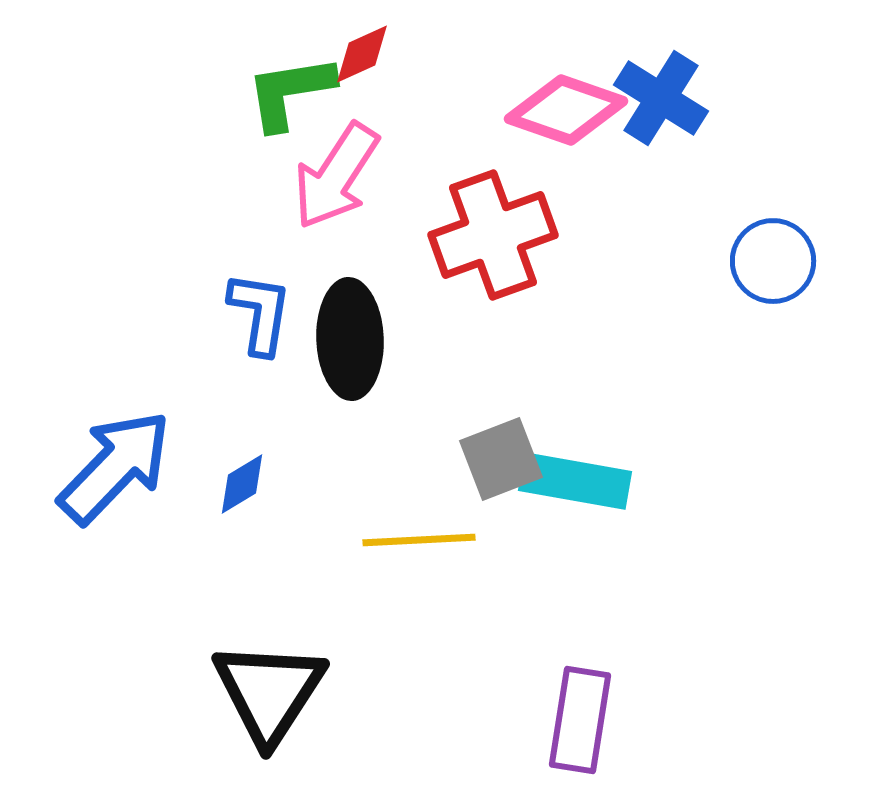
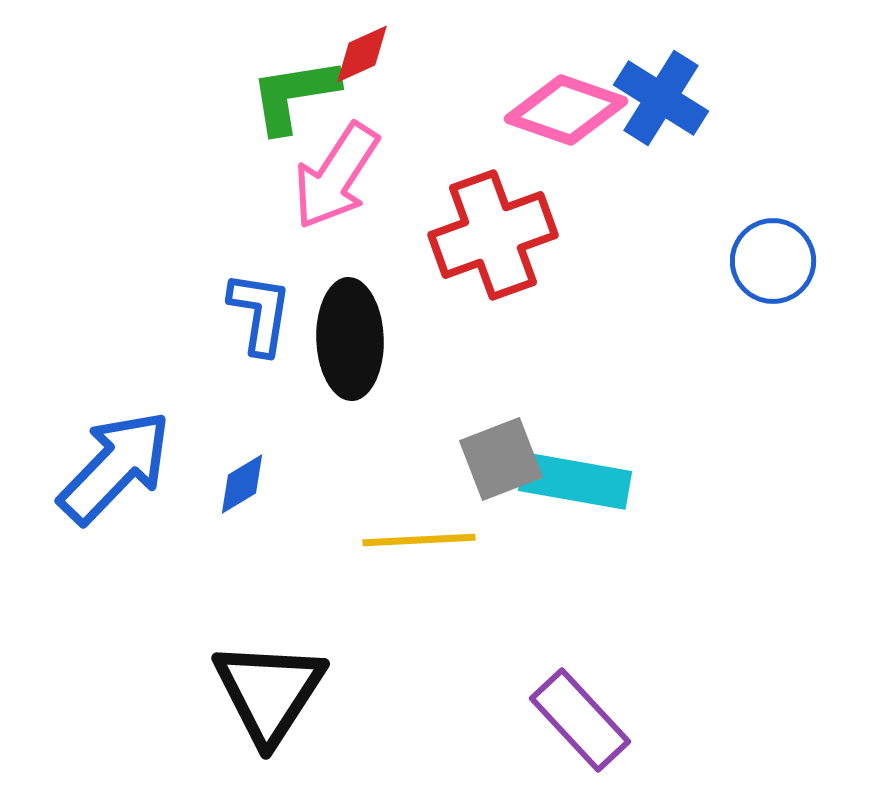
green L-shape: moved 4 px right, 3 px down
purple rectangle: rotated 52 degrees counterclockwise
